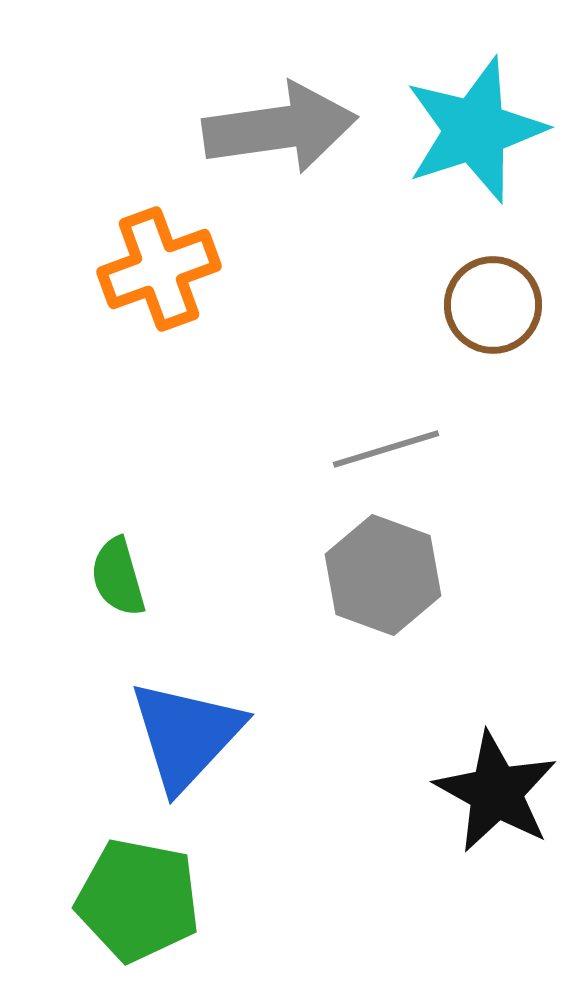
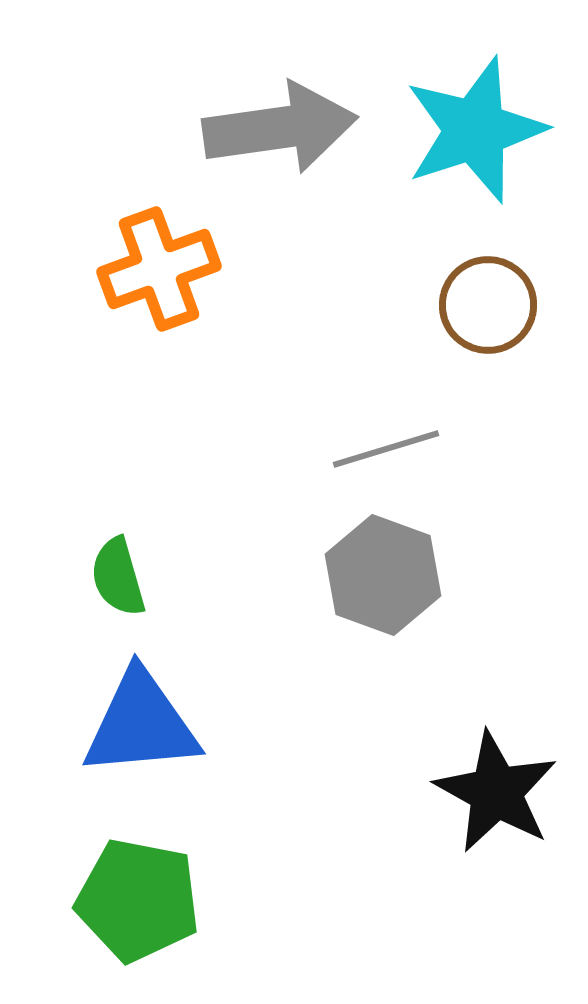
brown circle: moved 5 px left
blue triangle: moved 45 px left, 11 px up; rotated 42 degrees clockwise
